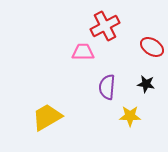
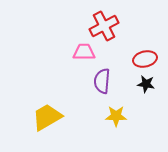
red cross: moved 1 px left
red ellipse: moved 7 px left, 12 px down; rotated 45 degrees counterclockwise
pink trapezoid: moved 1 px right
purple semicircle: moved 5 px left, 6 px up
yellow star: moved 14 px left
